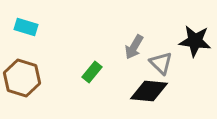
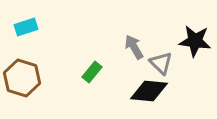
cyan rectangle: rotated 35 degrees counterclockwise
gray arrow: rotated 120 degrees clockwise
